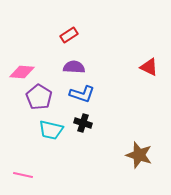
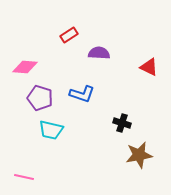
purple semicircle: moved 25 px right, 14 px up
pink diamond: moved 3 px right, 5 px up
purple pentagon: moved 1 px right, 1 px down; rotated 15 degrees counterclockwise
black cross: moved 39 px right
brown star: rotated 28 degrees counterclockwise
pink line: moved 1 px right, 2 px down
